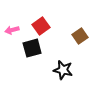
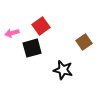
pink arrow: moved 3 px down
brown square: moved 4 px right, 6 px down
